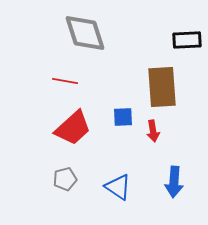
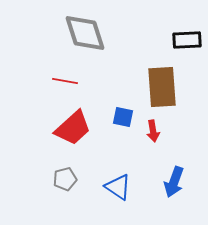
blue square: rotated 15 degrees clockwise
blue arrow: rotated 16 degrees clockwise
